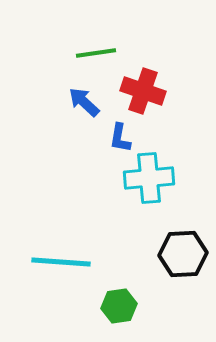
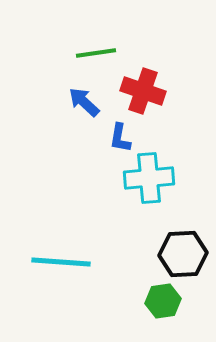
green hexagon: moved 44 px right, 5 px up
